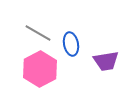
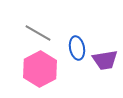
blue ellipse: moved 6 px right, 4 px down
purple trapezoid: moved 1 px left, 1 px up
